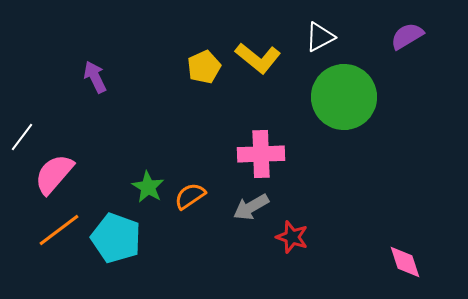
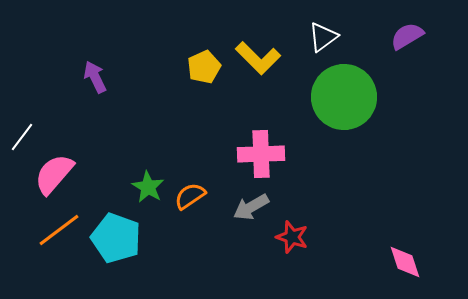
white triangle: moved 3 px right; rotated 8 degrees counterclockwise
yellow L-shape: rotated 6 degrees clockwise
